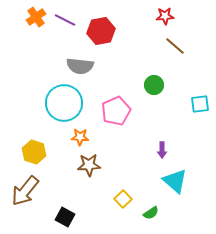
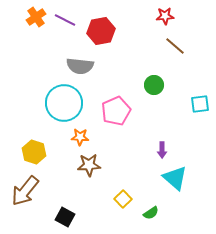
cyan triangle: moved 3 px up
